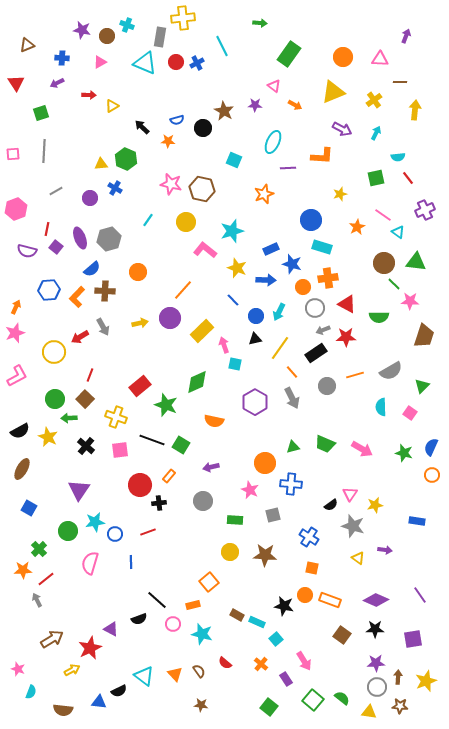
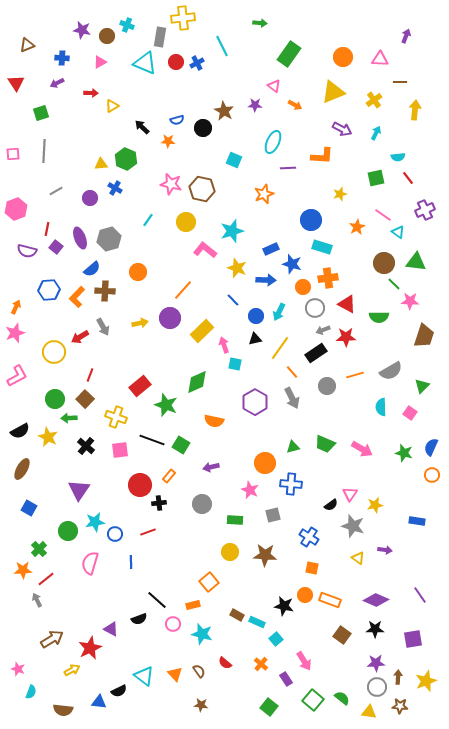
red arrow at (89, 95): moved 2 px right, 2 px up
gray circle at (203, 501): moved 1 px left, 3 px down
